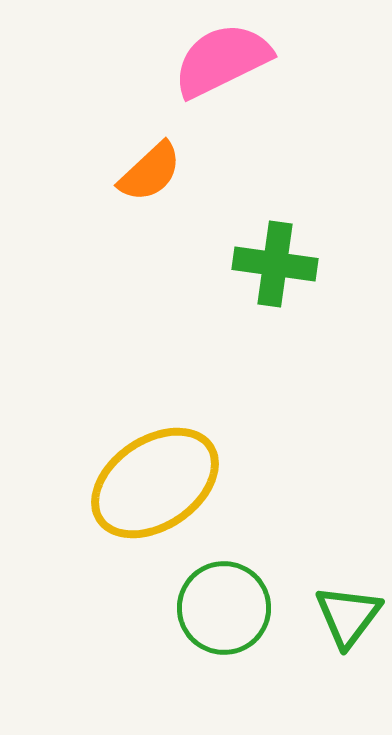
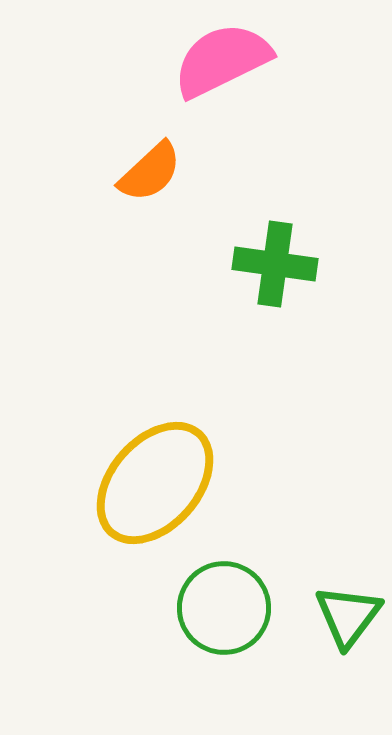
yellow ellipse: rotated 15 degrees counterclockwise
